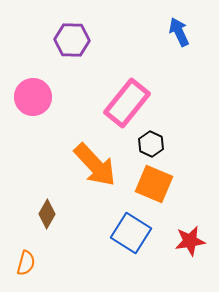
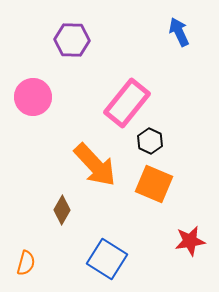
black hexagon: moved 1 px left, 3 px up
brown diamond: moved 15 px right, 4 px up
blue square: moved 24 px left, 26 px down
